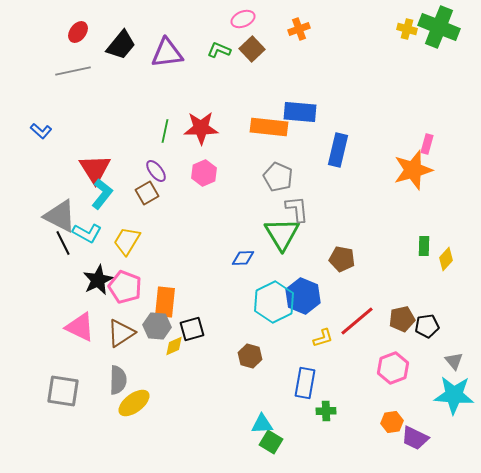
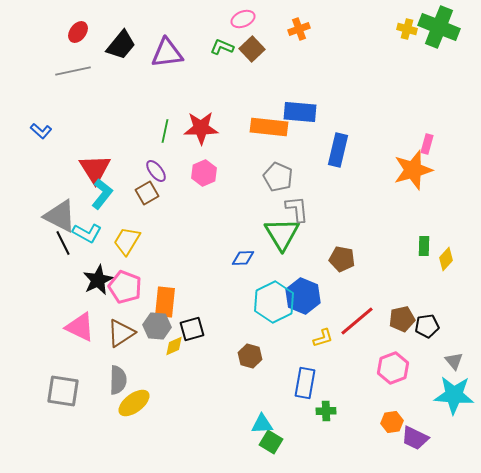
green L-shape at (219, 50): moved 3 px right, 3 px up
